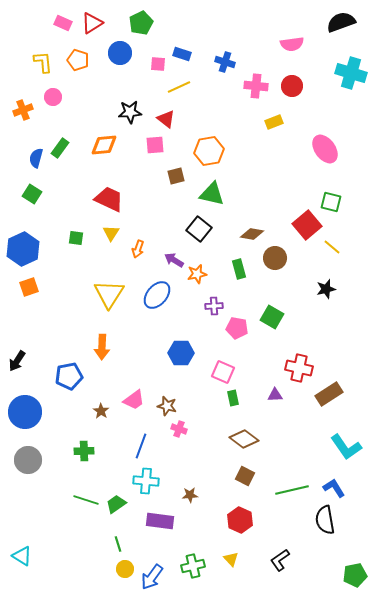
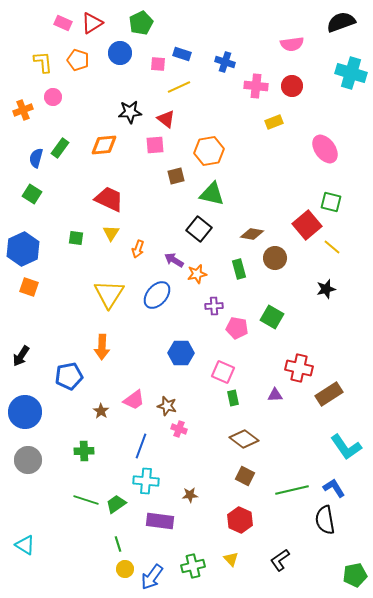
orange square at (29, 287): rotated 36 degrees clockwise
black arrow at (17, 361): moved 4 px right, 5 px up
cyan triangle at (22, 556): moved 3 px right, 11 px up
